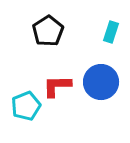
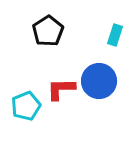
cyan rectangle: moved 4 px right, 3 px down
blue circle: moved 2 px left, 1 px up
red L-shape: moved 4 px right, 3 px down
